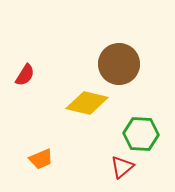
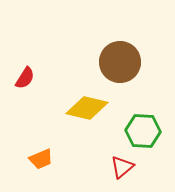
brown circle: moved 1 px right, 2 px up
red semicircle: moved 3 px down
yellow diamond: moved 5 px down
green hexagon: moved 2 px right, 3 px up
